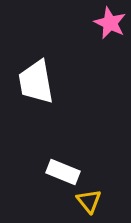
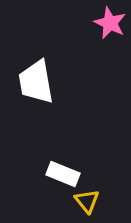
white rectangle: moved 2 px down
yellow triangle: moved 2 px left
